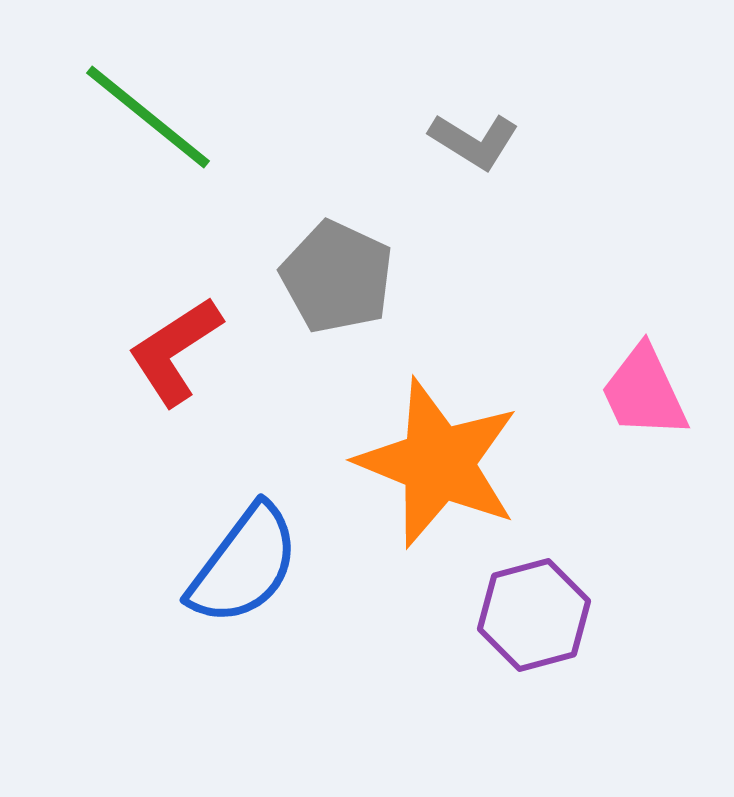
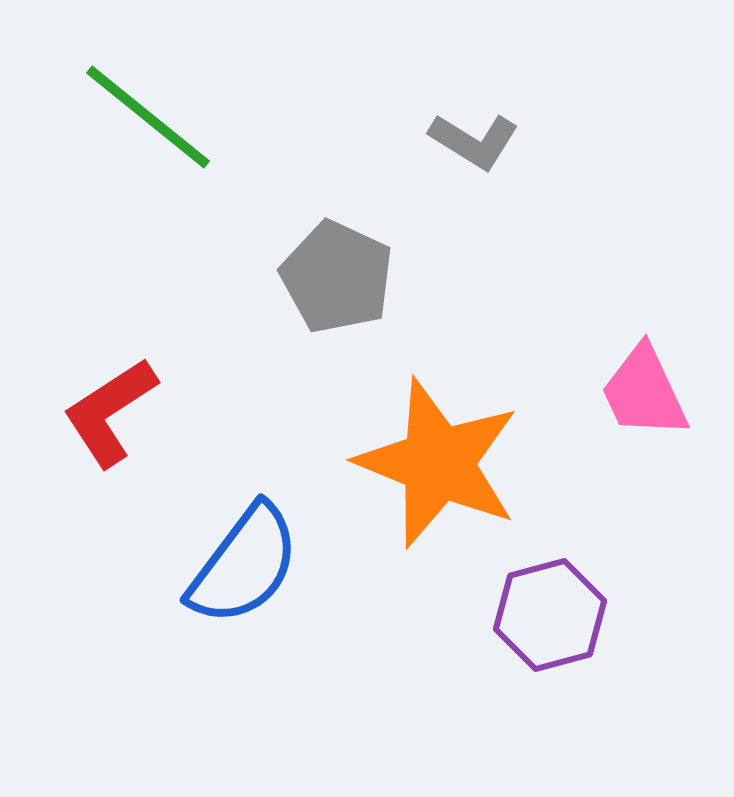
red L-shape: moved 65 px left, 61 px down
purple hexagon: moved 16 px right
